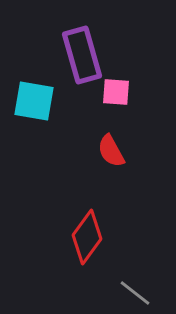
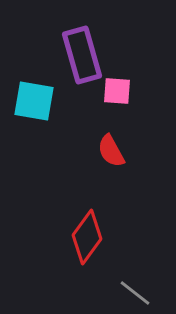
pink square: moved 1 px right, 1 px up
